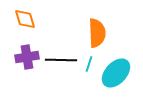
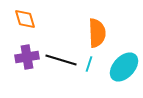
black line: rotated 16 degrees clockwise
cyan ellipse: moved 8 px right, 6 px up
